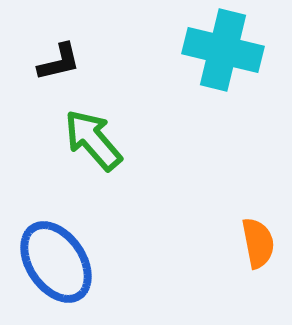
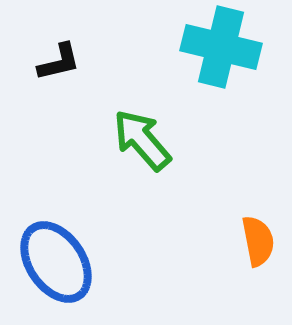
cyan cross: moved 2 px left, 3 px up
green arrow: moved 49 px right
orange semicircle: moved 2 px up
